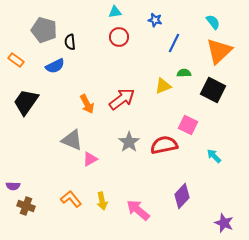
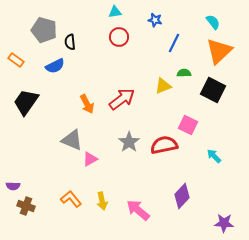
purple star: rotated 18 degrees counterclockwise
